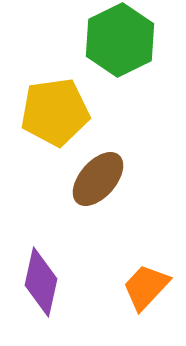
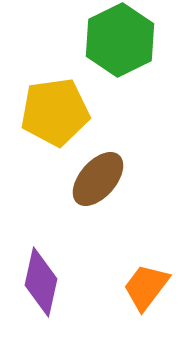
orange trapezoid: rotated 6 degrees counterclockwise
